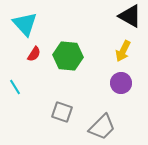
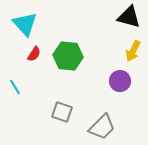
black triangle: moved 1 px left, 1 px down; rotated 15 degrees counterclockwise
yellow arrow: moved 10 px right
purple circle: moved 1 px left, 2 px up
